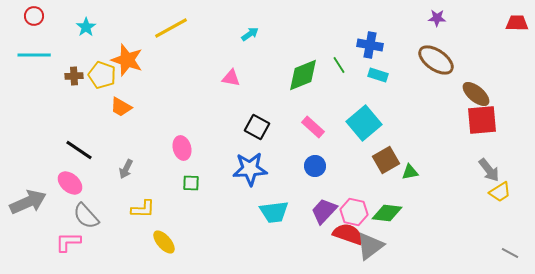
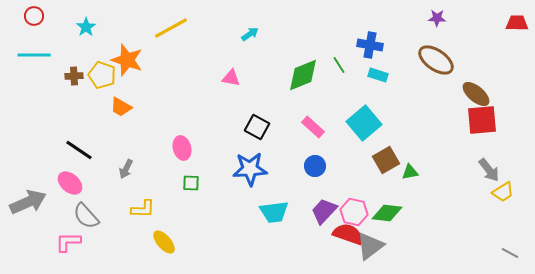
yellow trapezoid at (500, 192): moved 3 px right
